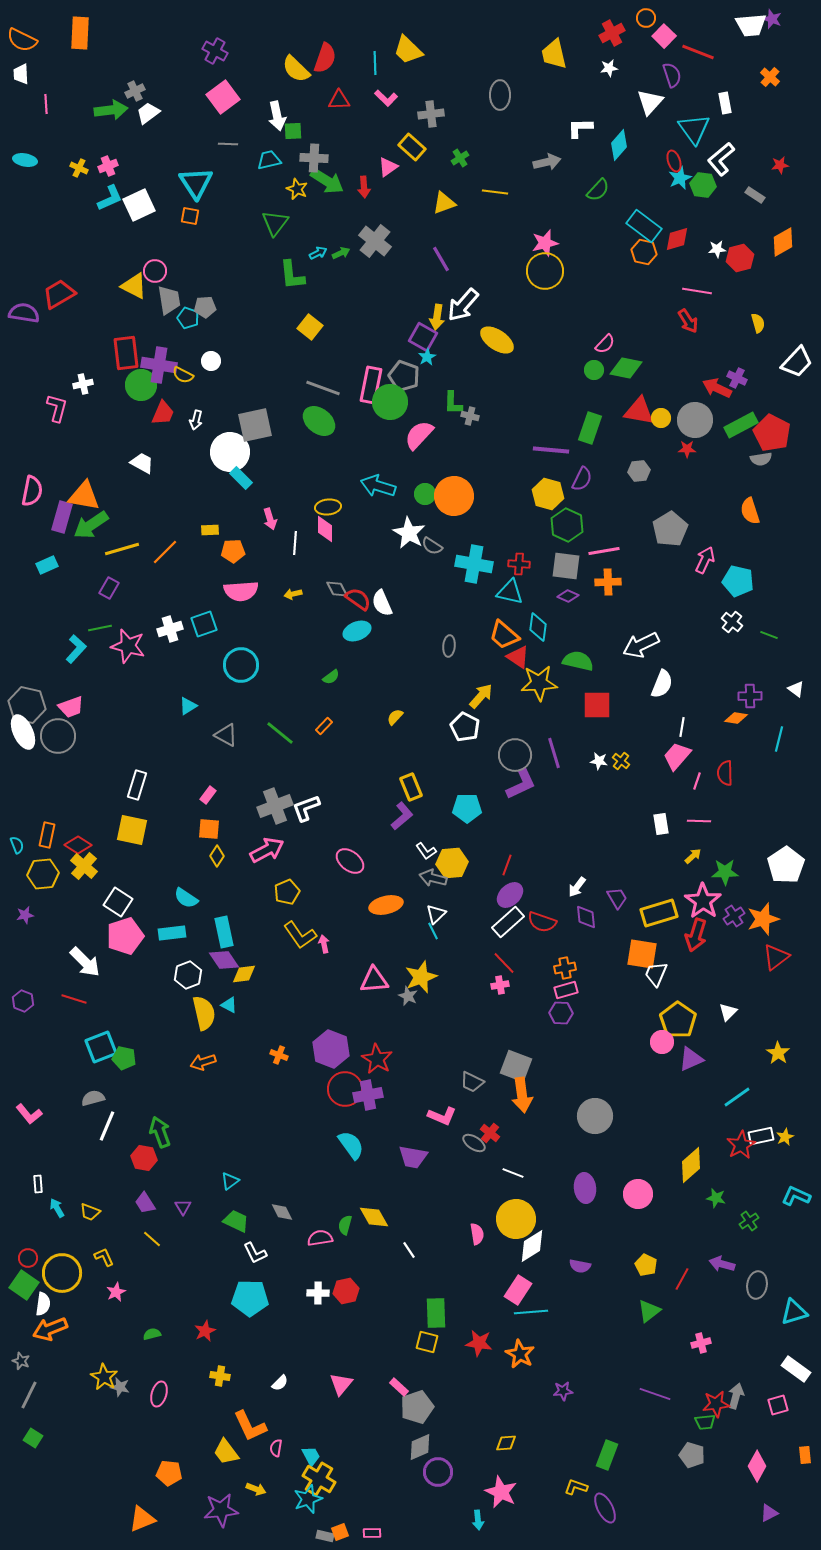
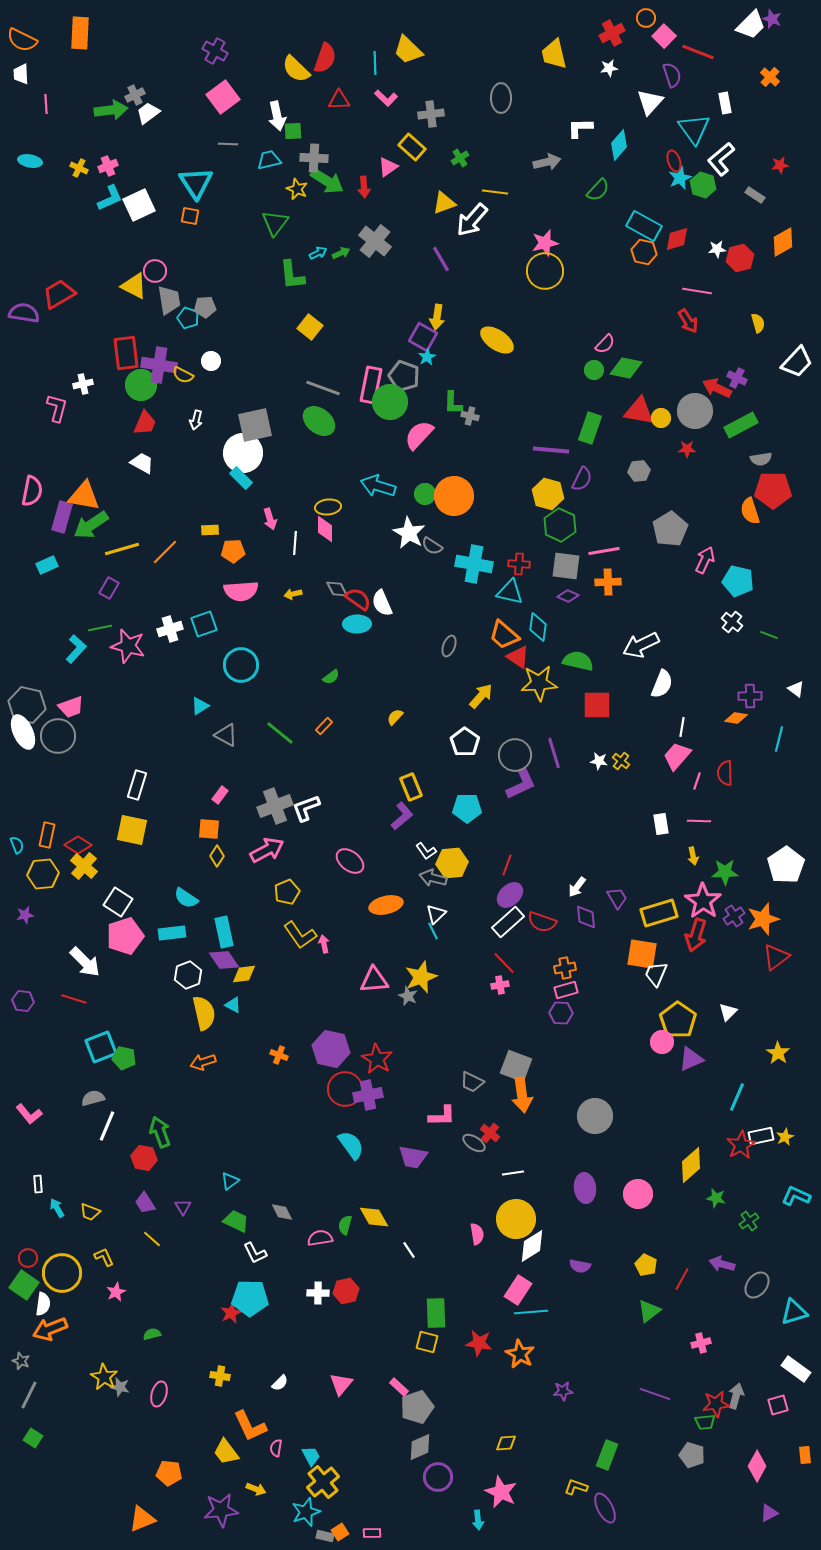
white trapezoid at (751, 25): rotated 40 degrees counterclockwise
gray cross at (135, 91): moved 4 px down
gray ellipse at (500, 95): moved 1 px right, 3 px down
cyan ellipse at (25, 160): moved 5 px right, 1 px down
green hexagon at (703, 185): rotated 10 degrees clockwise
cyan rectangle at (644, 226): rotated 8 degrees counterclockwise
white arrow at (463, 305): moved 9 px right, 85 px up
red trapezoid at (163, 413): moved 18 px left, 10 px down
gray circle at (695, 420): moved 9 px up
red pentagon at (772, 433): moved 1 px right, 57 px down; rotated 27 degrees counterclockwise
white circle at (230, 452): moved 13 px right, 1 px down
green hexagon at (567, 525): moved 7 px left
cyan ellipse at (357, 631): moved 7 px up; rotated 20 degrees clockwise
gray ellipse at (449, 646): rotated 15 degrees clockwise
cyan triangle at (188, 706): moved 12 px right
white pentagon at (465, 727): moved 15 px down; rotated 8 degrees clockwise
pink rectangle at (208, 795): moved 12 px right
yellow arrow at (693, 856): rotated 120 degrees clockwise
purple hexagon at (23, 1001): rotated 15 degrees counterclockwise
cyan triangle at (229, 1005): moved 4 px right
purple hexagon at (331, 1049): rotated 9 degrees counterclockwise
cyan line at (737, 1097): rotated 32 degrees counterclockwise
pink L-shape at (442, 1116): rotated 24 degrees counterclockwise
white line at (513, 1173): rotated 30 degrees counterclockwise
gray ellipse at (757, 1285): rotated 28 degrees clockwise
red star at (205, 1331): moved 26 px right, 18 px up
purple circle at (438, 1472): moved 5 px down
yellow cross at (319, 1479): moved 4 px right, 3 px down; rotated 20 degrees clockwise
cyan star at (308, 1499): moved 2 px left, 13 px down
orange square at (340, 1532): rotated 12 degrees counterclockwise
